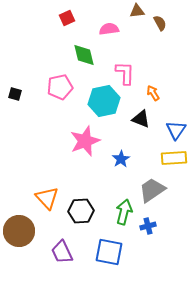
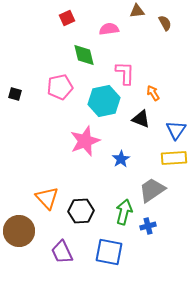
brown semicircle: moved 5 px right
